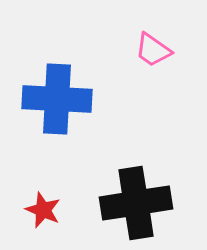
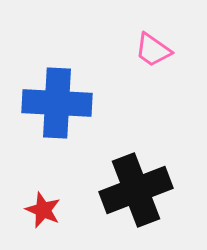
blue cross: moved 4 px down
black cross: moved 13 px up; rotated 12 degrees counterclockwise
